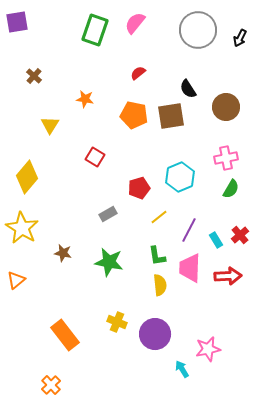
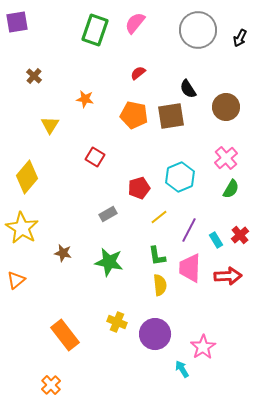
pink cross: rotated 30 degrees counterclockwise
pink star: moved 5 px left, 2 px up; rotated 20 degrees counterclockwise
